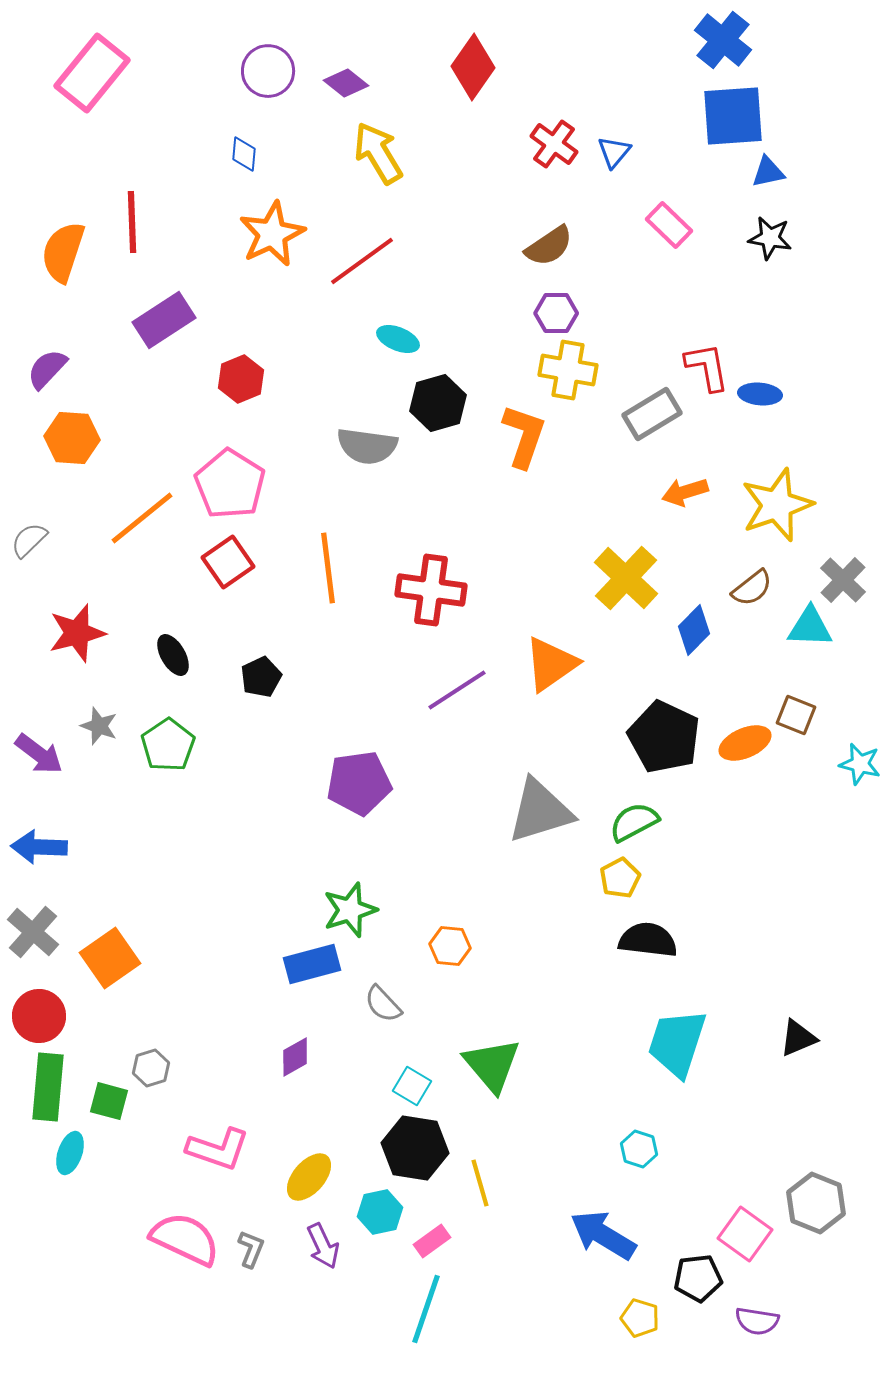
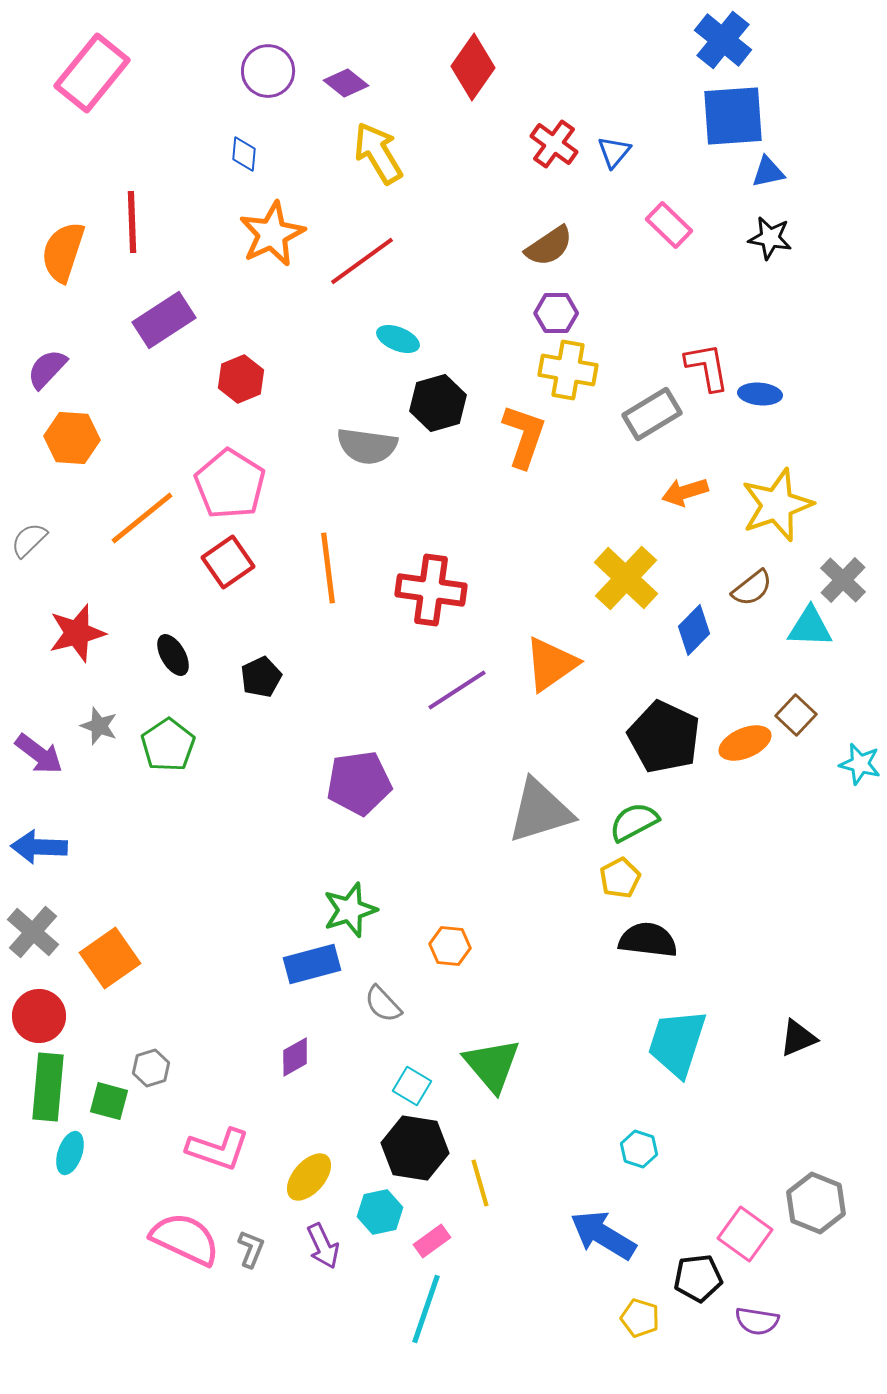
brown square at (796, 715): rotated 21 degrees clockwise
